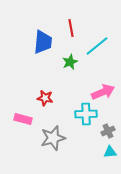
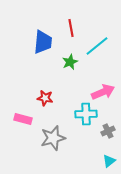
cyan triangle: moved 1 px left, 9 px down; rotated 32 degrees counterclockwise
